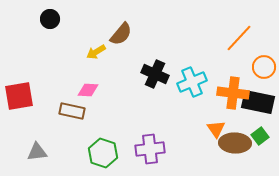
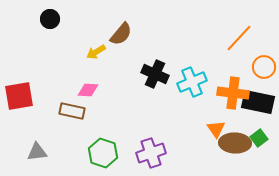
green square: moved 1 px left, 2 px down
purple cross: moved 1 px right, 4 px down; rotated 12 degrees counterclockwise
